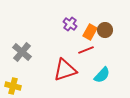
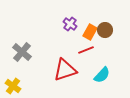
yellow cross: rotated 21 degrees clockwise
